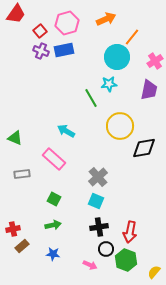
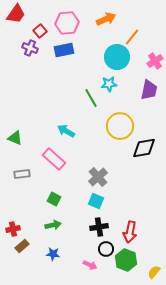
pink hexagon: rotated 10 degrees clockwise
purple cross: moved 11 px left, 3 px up
